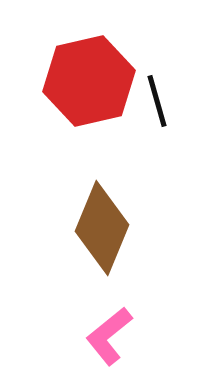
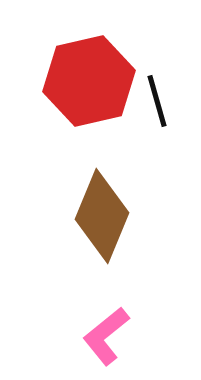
brown diamond: moved 12 px up
pink L-shape: moved 3 px left
